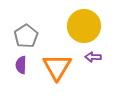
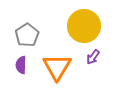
gray pentagon: moved 1 px right, 1 px up
purple arrow: rotated 56 degrees counterclockwise
